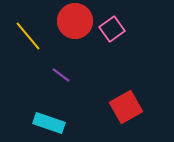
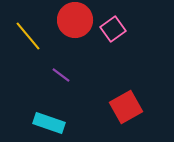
red circle: moved 1 px up
pink square: moved 1 px right
